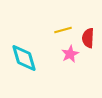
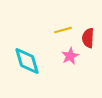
pink star: moved 2 px down
cyan diamond: moved 3 px right, 3 px down
